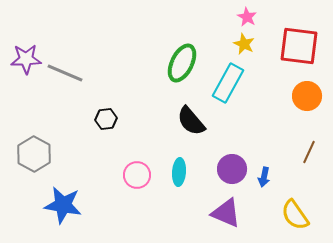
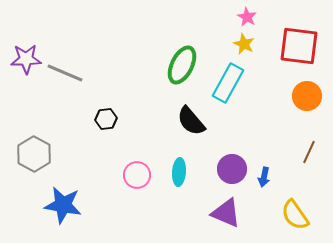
green ellipse: moved 2 px down
